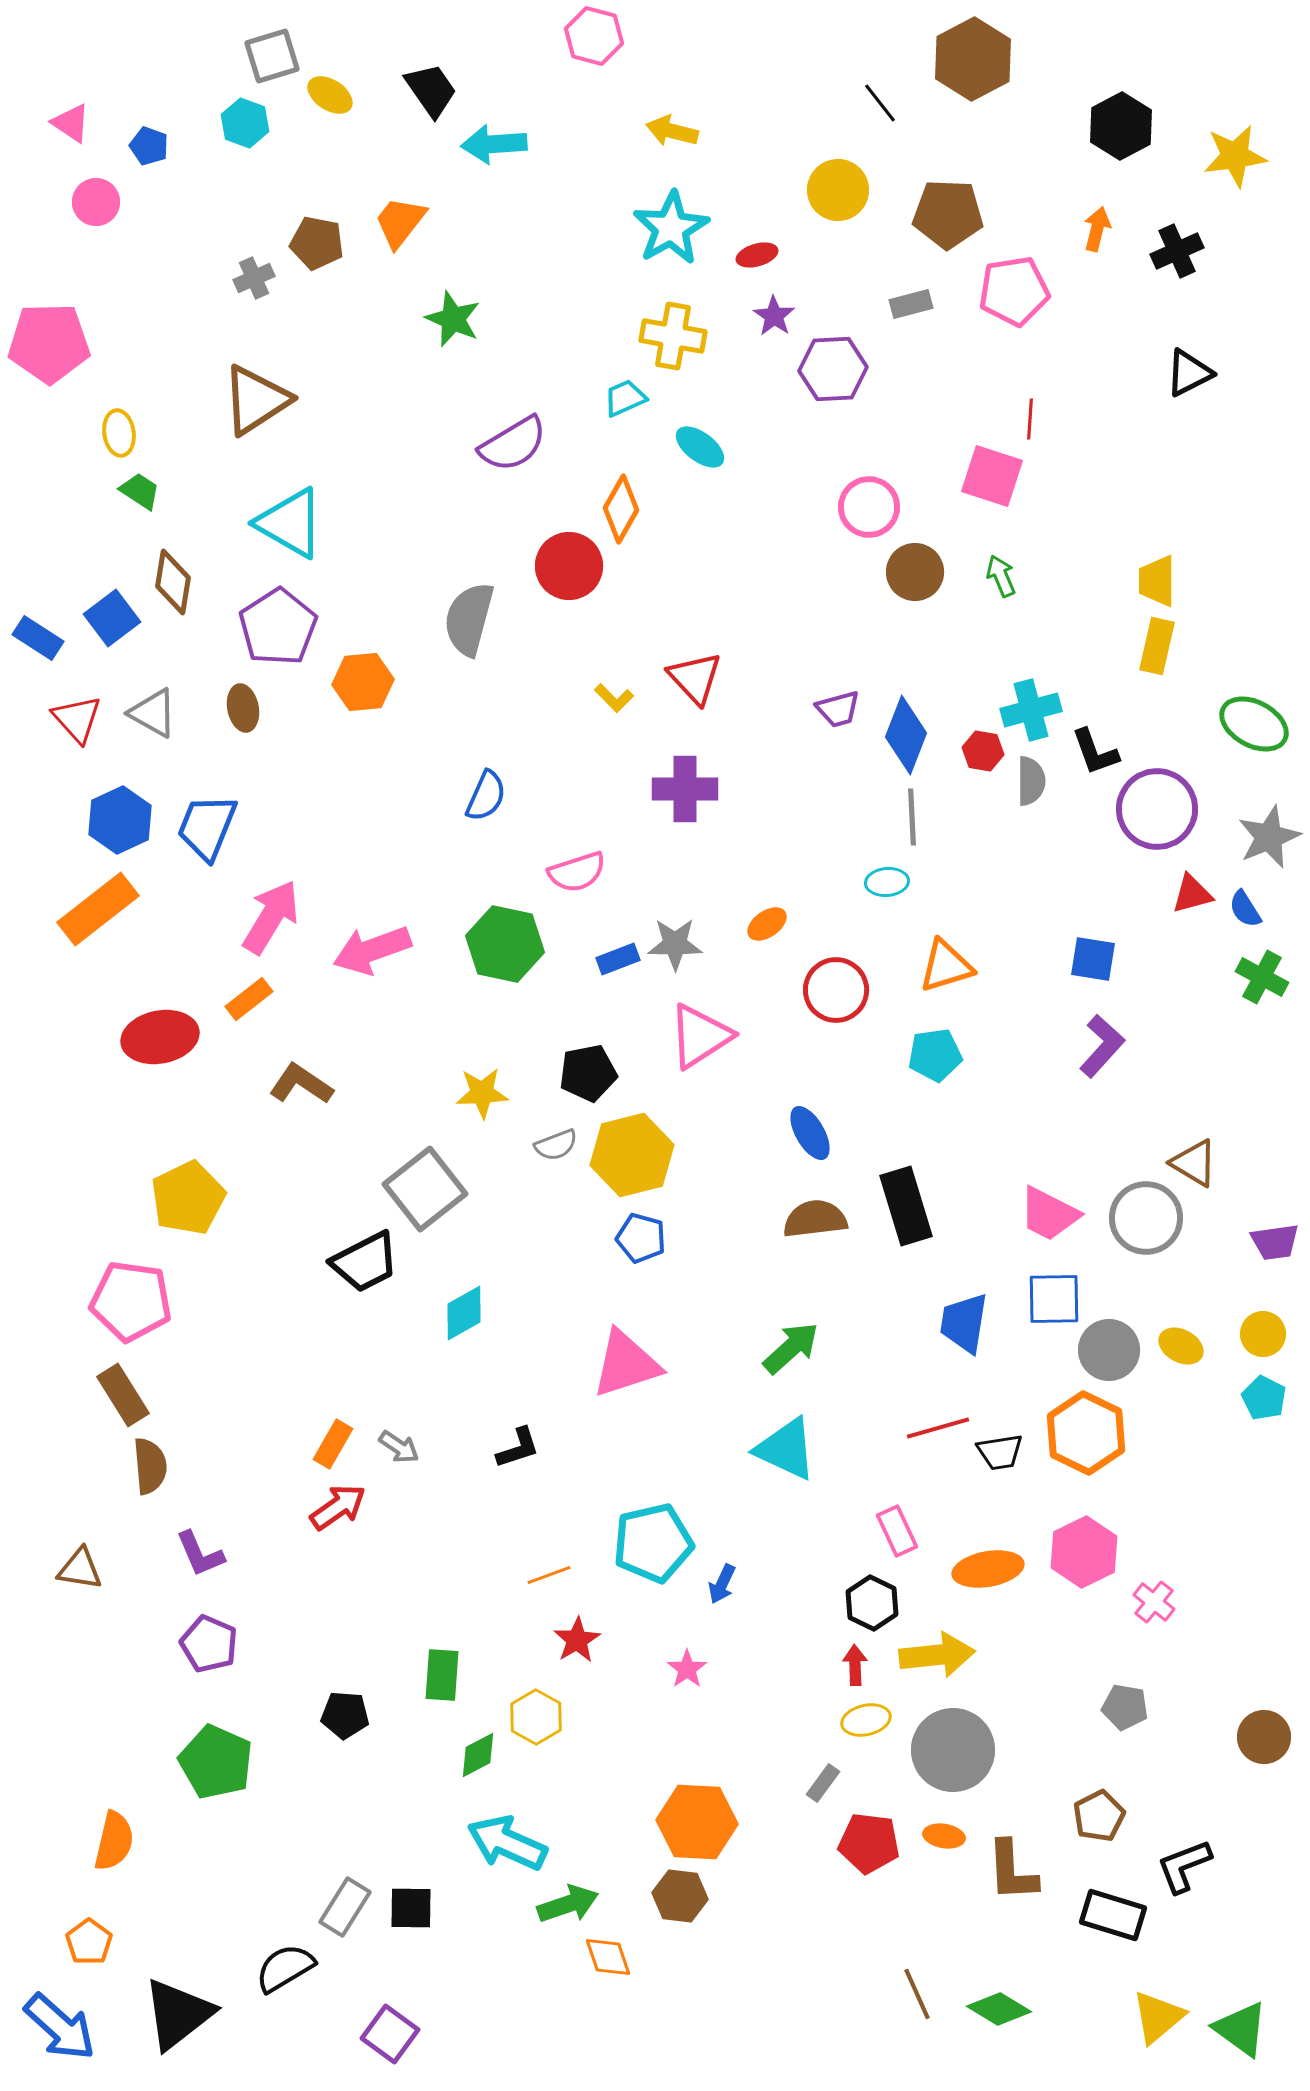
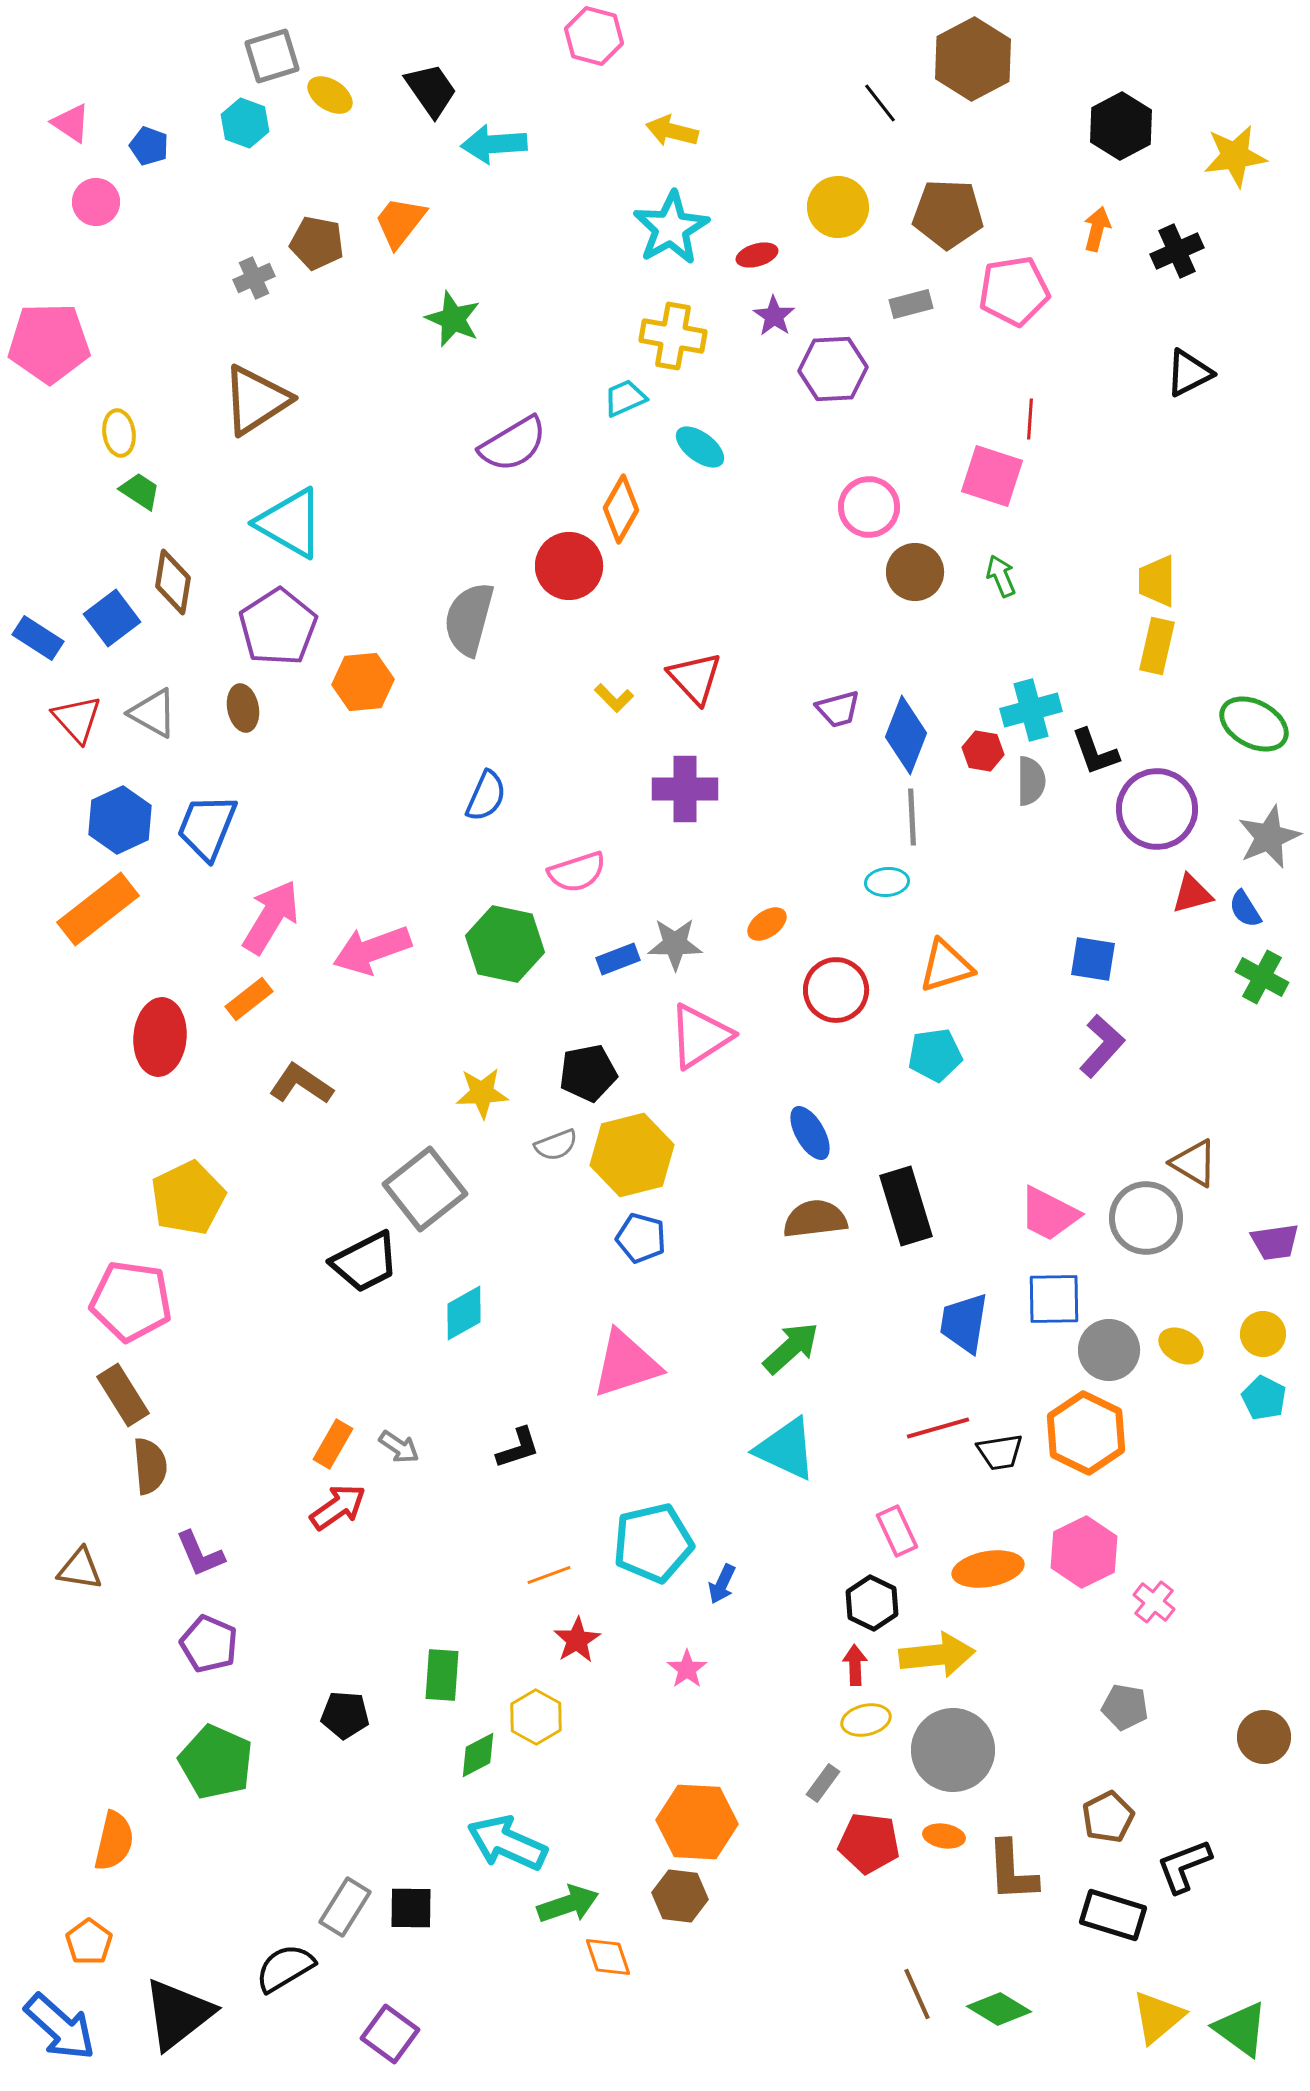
yellow circle at (838, 190): moved 17 px down
red ellipse at (160, 1037): rotated 74 degrees counterclockwise
brown pentagon at (1099, 1816): moved 9 px right, 1 px down
